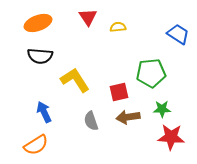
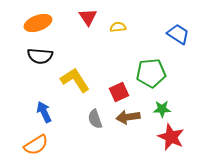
red square: rotated 12 degrees counterclockwise
gray semicircle: moved 4 px right, 2 px up
red star: rotated 20 degrees clockwise
